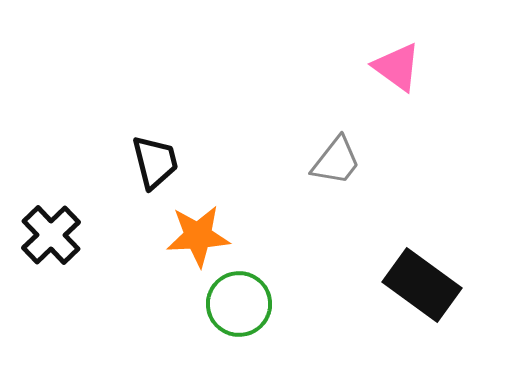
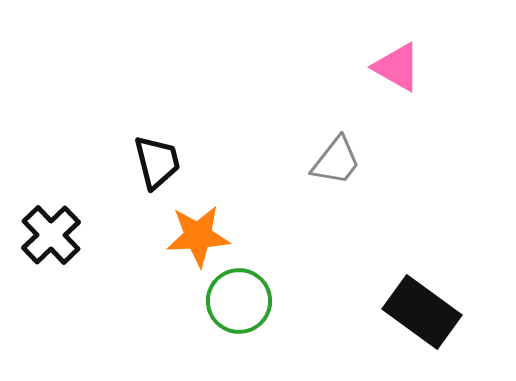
pink triangle: rotated 6 degrees counterclockwise
black trapezoid: moved 2 px right
black rectangle: moved 27 px down
green circle: moved 3 px up
